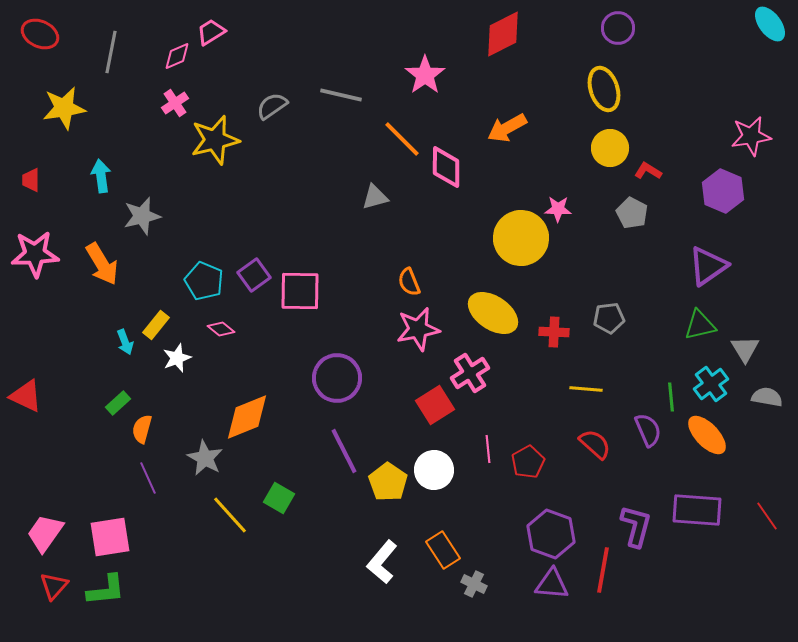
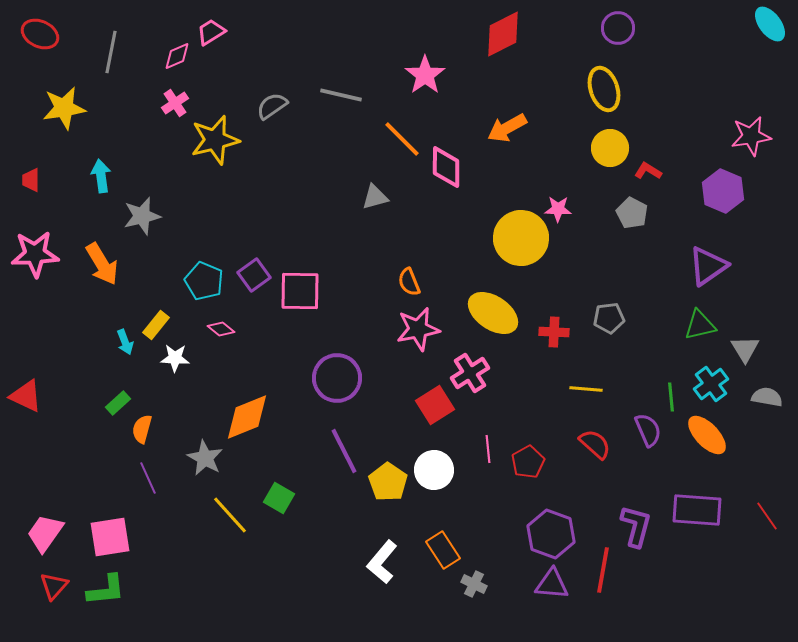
white star at (177, 358): moved 2 px left; rotated 24 degrees clockwise
